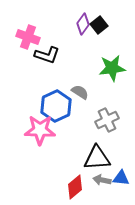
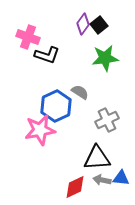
green star: moved 7 px left, 10 px up
pink star: rotated 12 degrees counterclockwise
red diamond: rotated 15 degrees clockwise
